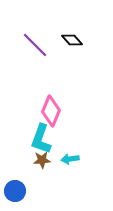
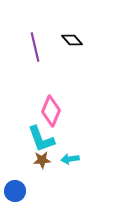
purple line: moved 2 px down; rotated 32 degrees clockwise
cyan L-shape: rotated 40 degrees counterclockwise
